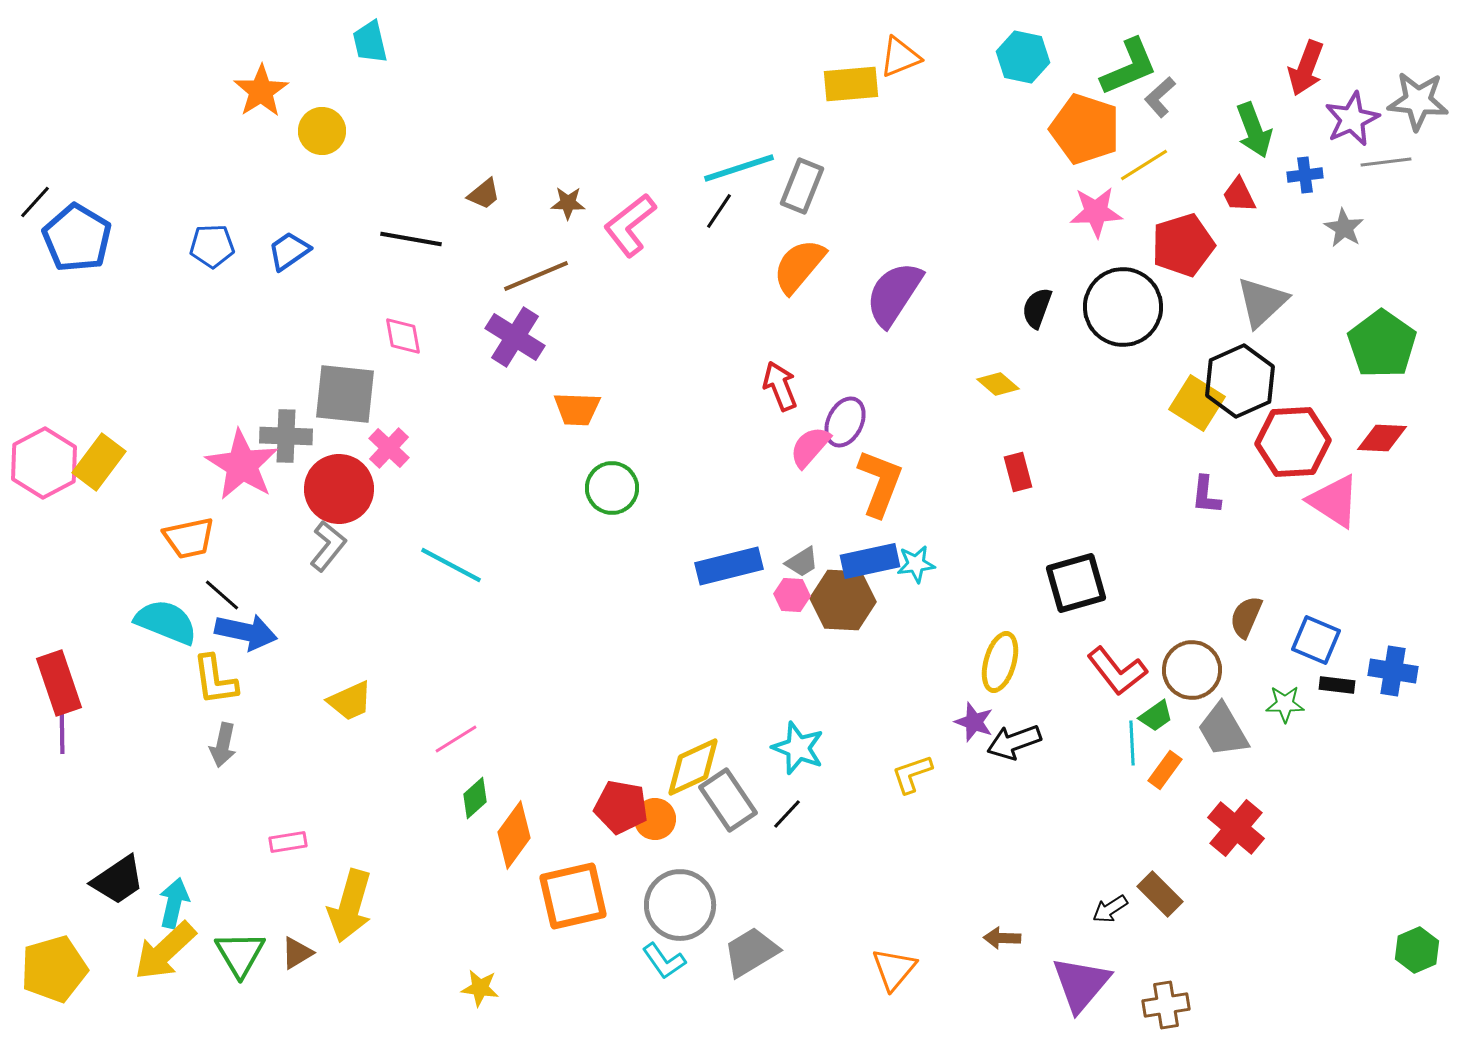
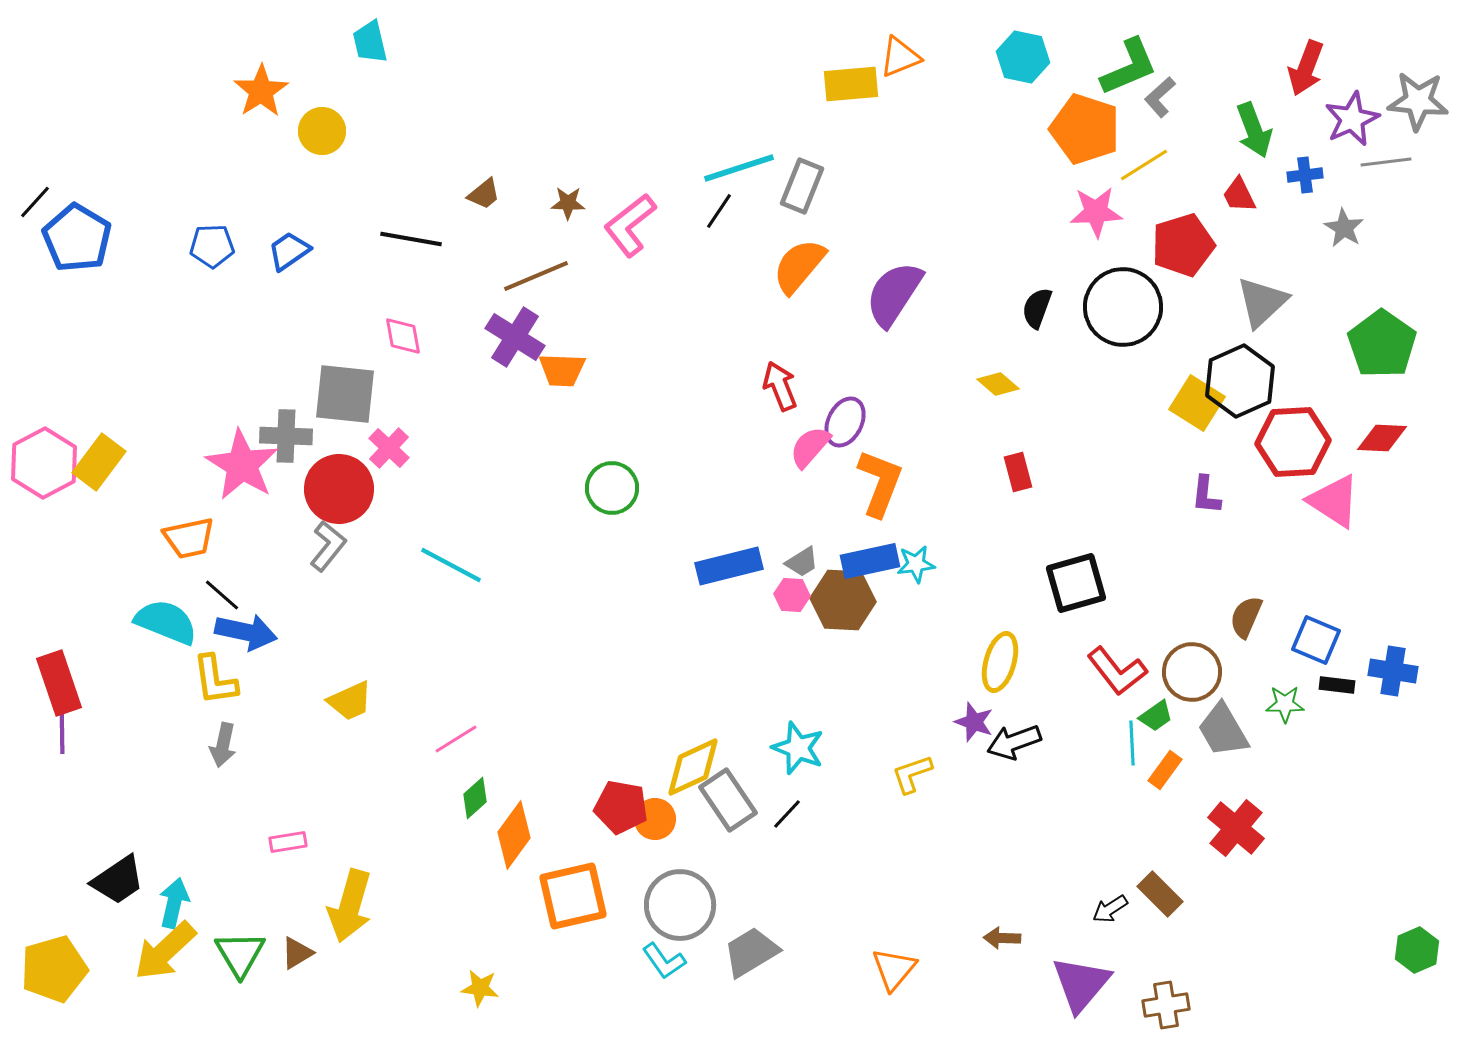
orange trapezoid at (577, 409): moved 15 px left, 39 px up
brown circle at (1192, 670): moved 2 px down
